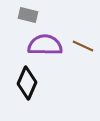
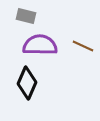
gray rectangle: moved 2 px left, 1 px down
purple semicircle: moved 5 px left
